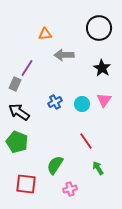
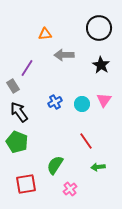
black star: moved 1 px left, 3 px up
gray rectangle: moved 2 px left, 2 px down; rotated 56 degrees counterclockwise
black arrow: rotated 20 degrees clockwise
green arrow: moved 1 px up; rotated 64 degrees counterclockwise
red square: rotated 15 degrees counterclockwise
pink cross: rotated 24 degrees counterclockwise
